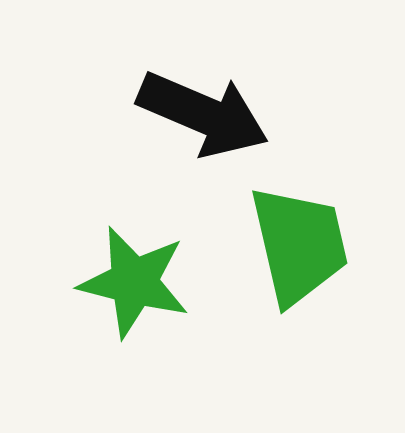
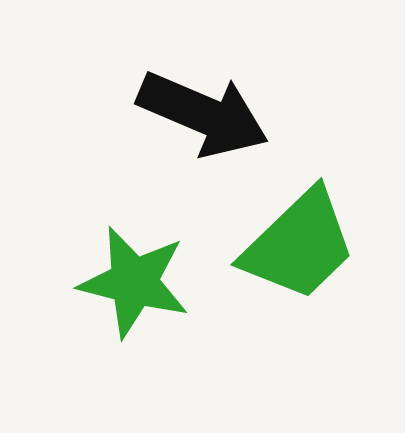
green trapezoid: rotated 59 degrees clockwise
